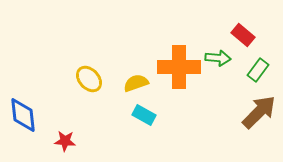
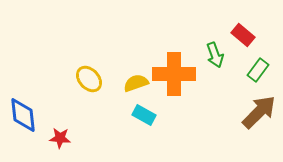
green arrow: moved 3 px left, 3 px up; rotated 65 degrees clockwise
orange cross: moved 5 px left, 7 px down
red star: moved 5 px left, 3 px up
